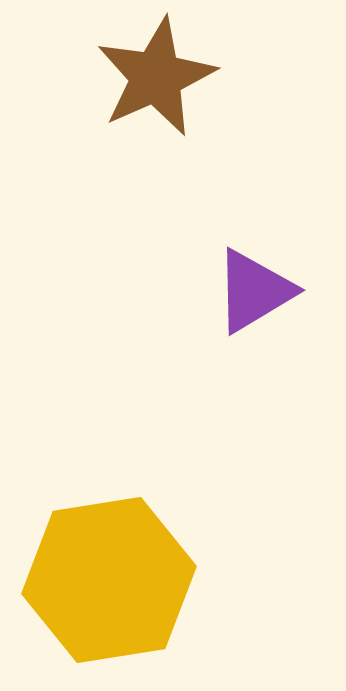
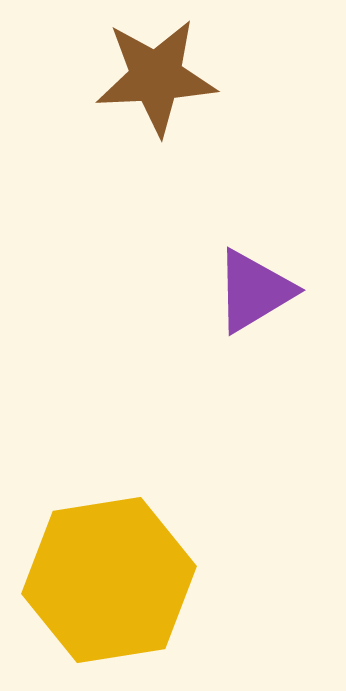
brown star: rotated 21 degrees clockwise
